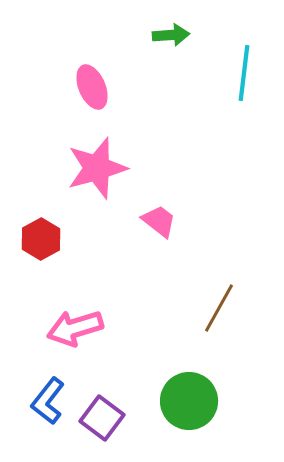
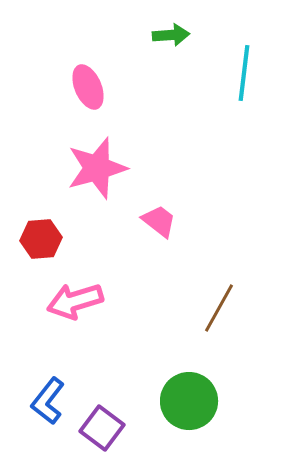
pink ellipse: moved 4 px left
red hexagon: rotated 24 degrees clockwise
pink arrow: moved 27 px up
purple square: moved 10 px down
